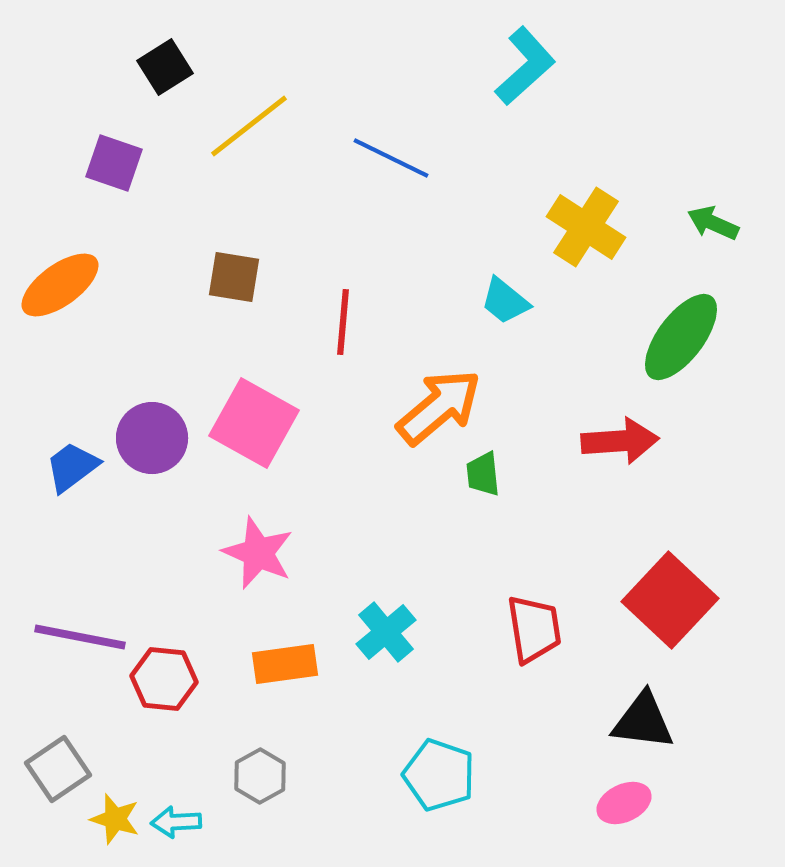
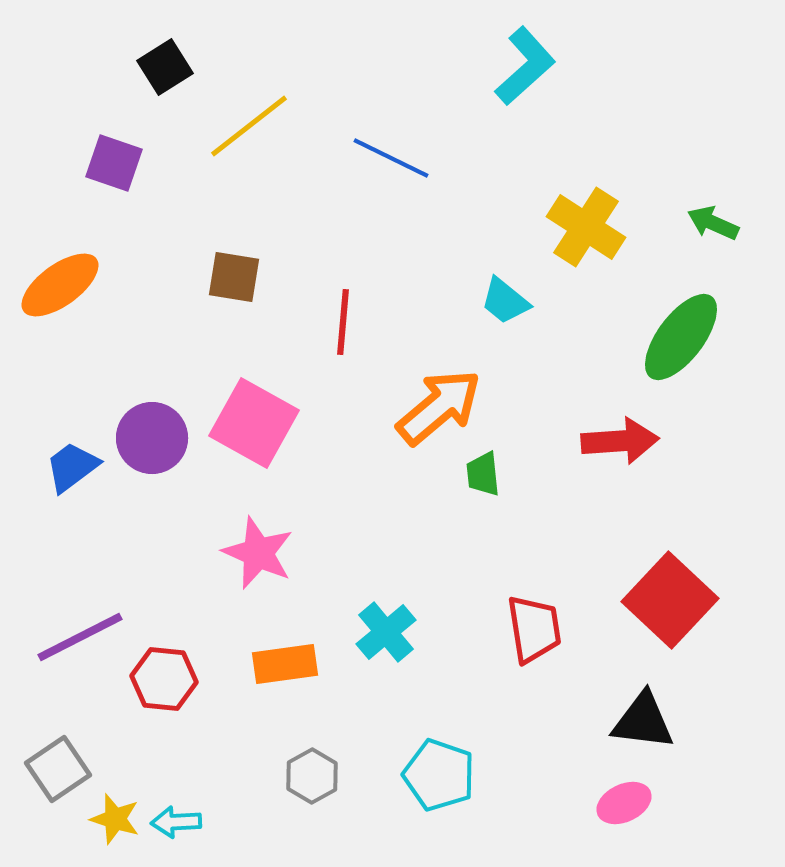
purple line: rotated 38 degrees counterclockwise
gray hexagon: moved 52 px right
